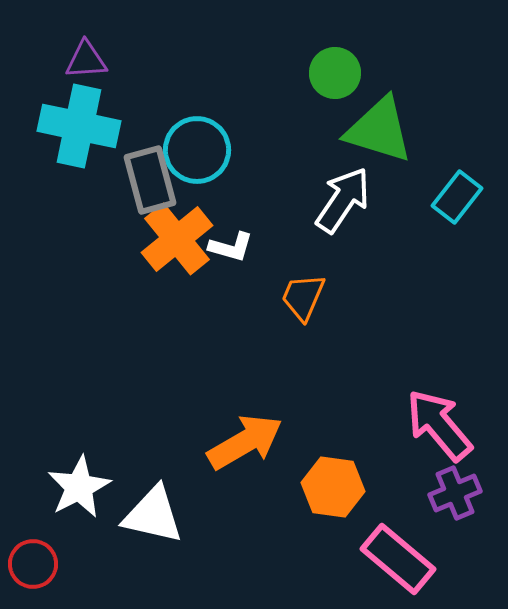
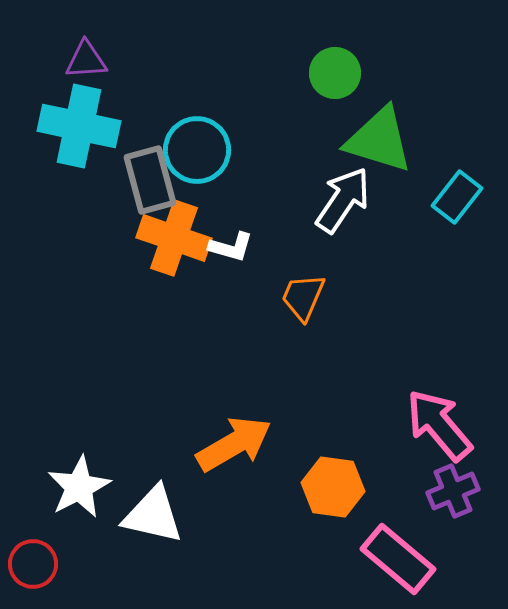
green triangle: moved 10 px down
orange cross: moved 3 px left, 1 px up; rotated 32 degrees counterclockwise
orange arrow: moved 11 px left, 2 px down
purple cross: moved 2 px left, 2 px up
